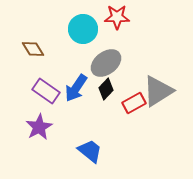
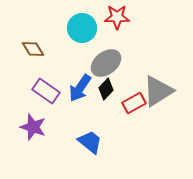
cyan circle: moved 1 px left, 1 px up
blue arrow: moved 4 px right
purple star: moved 6 px left; rotated 24 degrees counterclockwise
blue trapezoid: moved 9 px up
